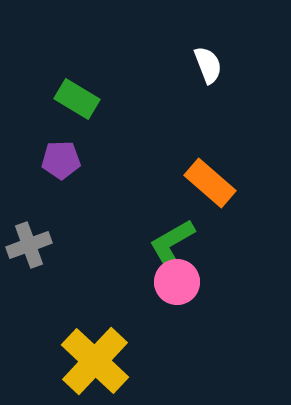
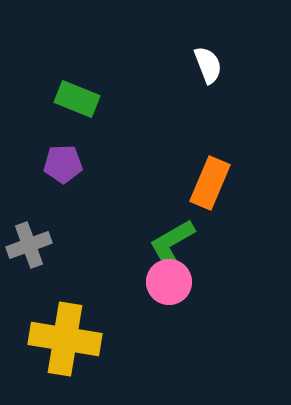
green rectangle: rotated 9 degrees counterclockwise
purple pentagon: moved 2 px right, 4 px down
orange rectangle: rotated 72 degrees clockwise
pink circle: moved 8 px left
yellow cross: moved 30 px left, 22 px up; rotated 34 degrees counterclockwise
